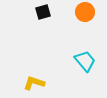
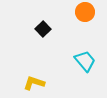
black square: moved 17 px down; rotated 28 degrees counterclockwise
